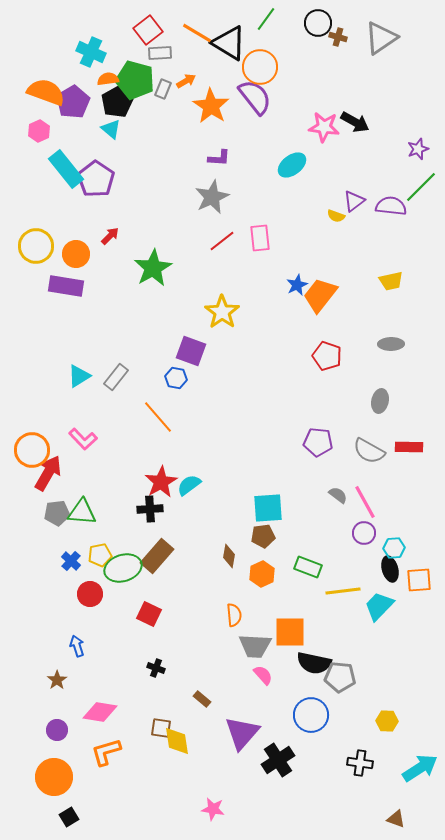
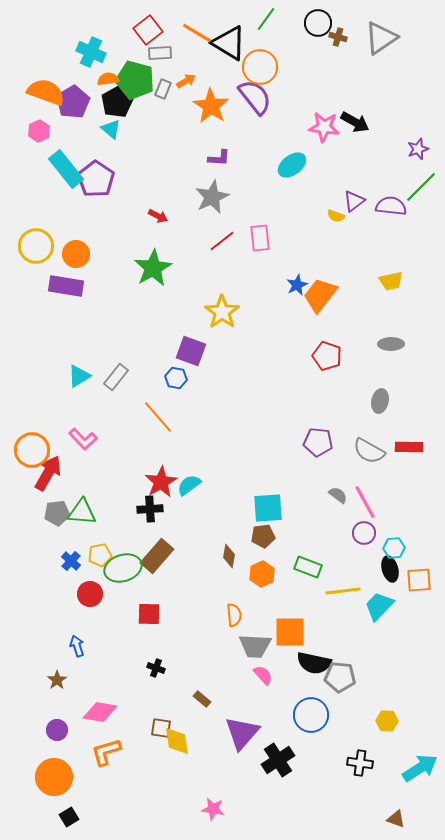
red arrow at (110, 236): moved 48 px right, 20 px up; rotated 72 degrees clockwise
red square at (149, 614): rotated 25 degrees counterclockwise
